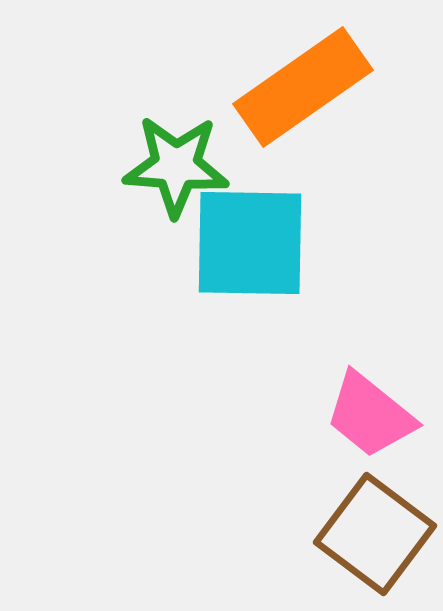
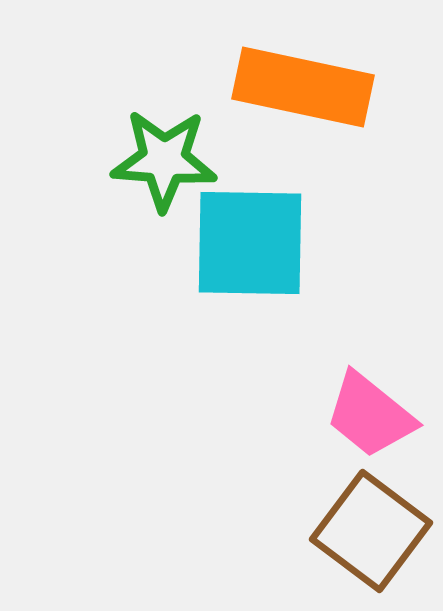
orange rectangle: rotated 47 degrees clockwise
green star: moved 12 px left, 6 px up
brown square: moved 4 px left, 3 px up
